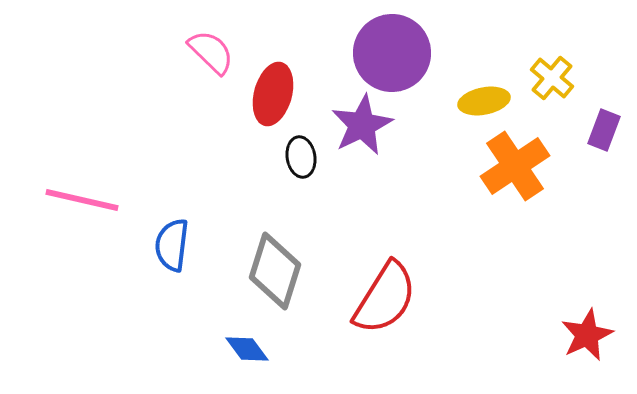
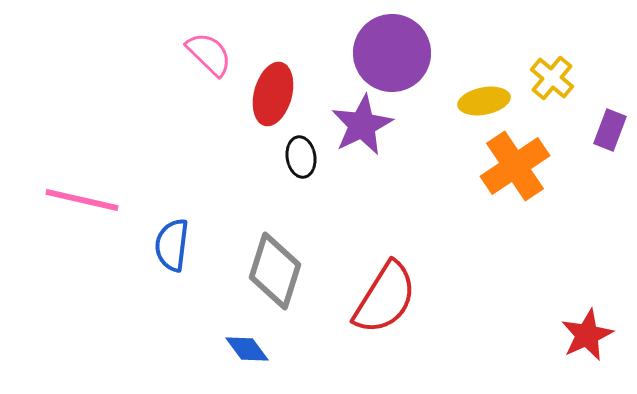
pink semicircle: moved 2 px left, 2 px down
purple rectangle: moved 6 px right
